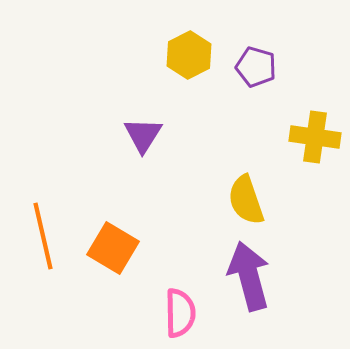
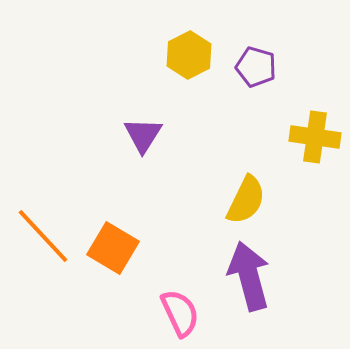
yellow semicircle: rotated 135 degrees counterclockwise
orange line: rotated 30 degrees counterclockwise
pink semicircle: rotated 24 degrees counterclockwise
